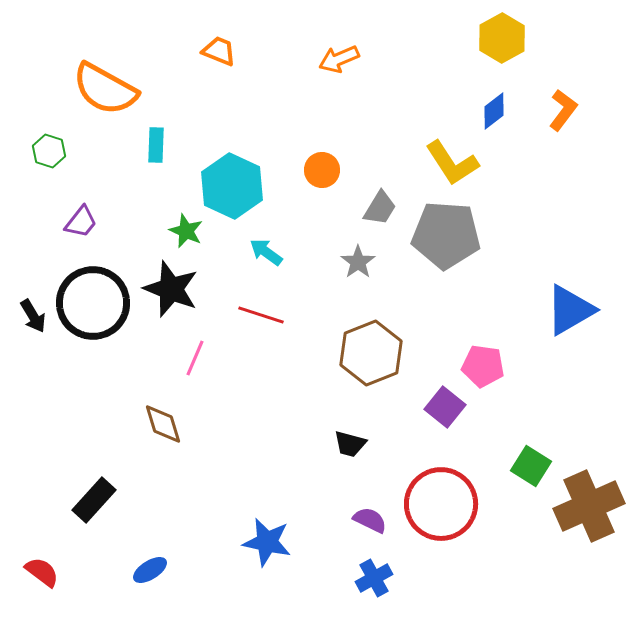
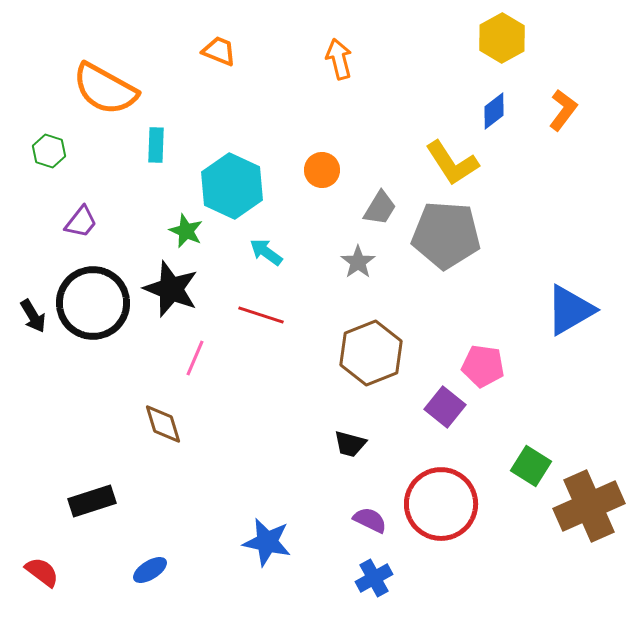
orange arrow: rotated 99 degrees clockwise
black rectangle: moved 2 px left, 1 px down; rotated 30 degrees clockwise
